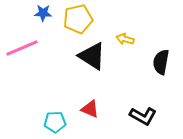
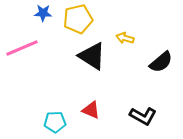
yellow arrow: moved 1 px up
black semicircle: rotated 140 degrees counterclockwise
red triangle: moved 1 px right, 1 px down
